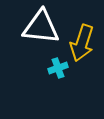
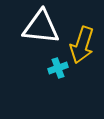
yellow arrow: moved 2 px down
